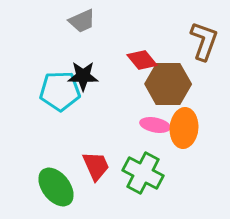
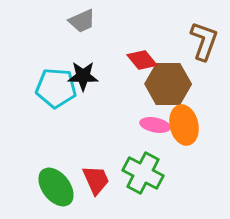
cyan pentagon: moved 4 px left, 3 px up; rotated 6 degrees clockwise
orange ellipse: moved 3 px up; rotated 18 degrees counterclockwise
red trapezoid: moved 14 px down
